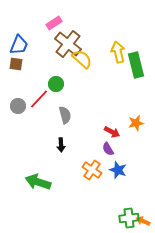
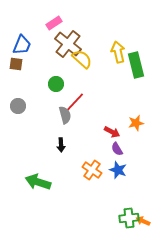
blue trapezoid: moved 3 px right
red line: moved 36 px right, 3 px down
purple semicircle: moved 9 px right
